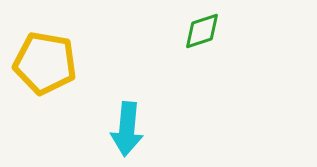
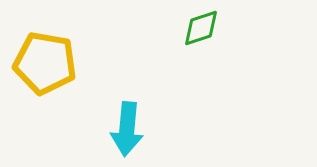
green diamond: moved 1 px left, 3 px up
